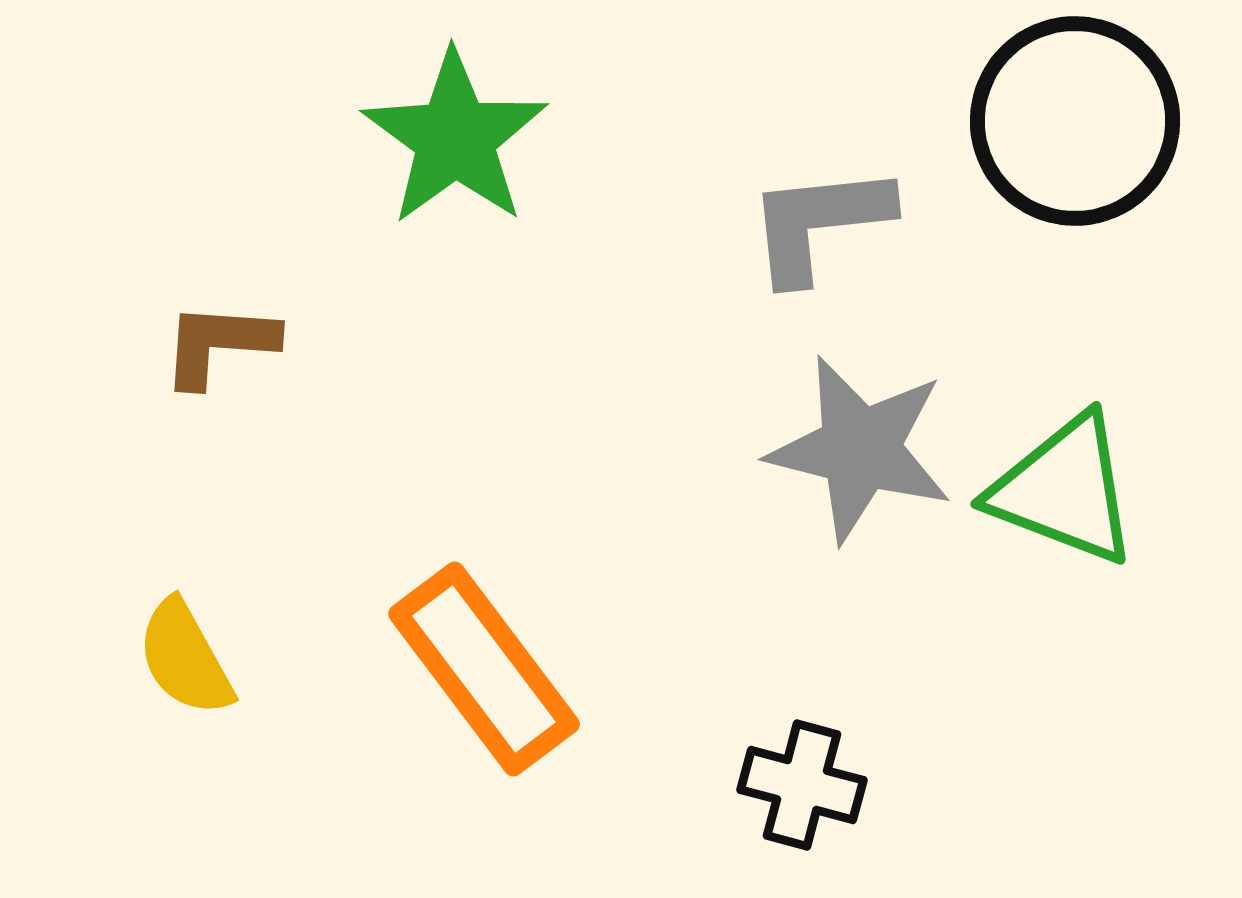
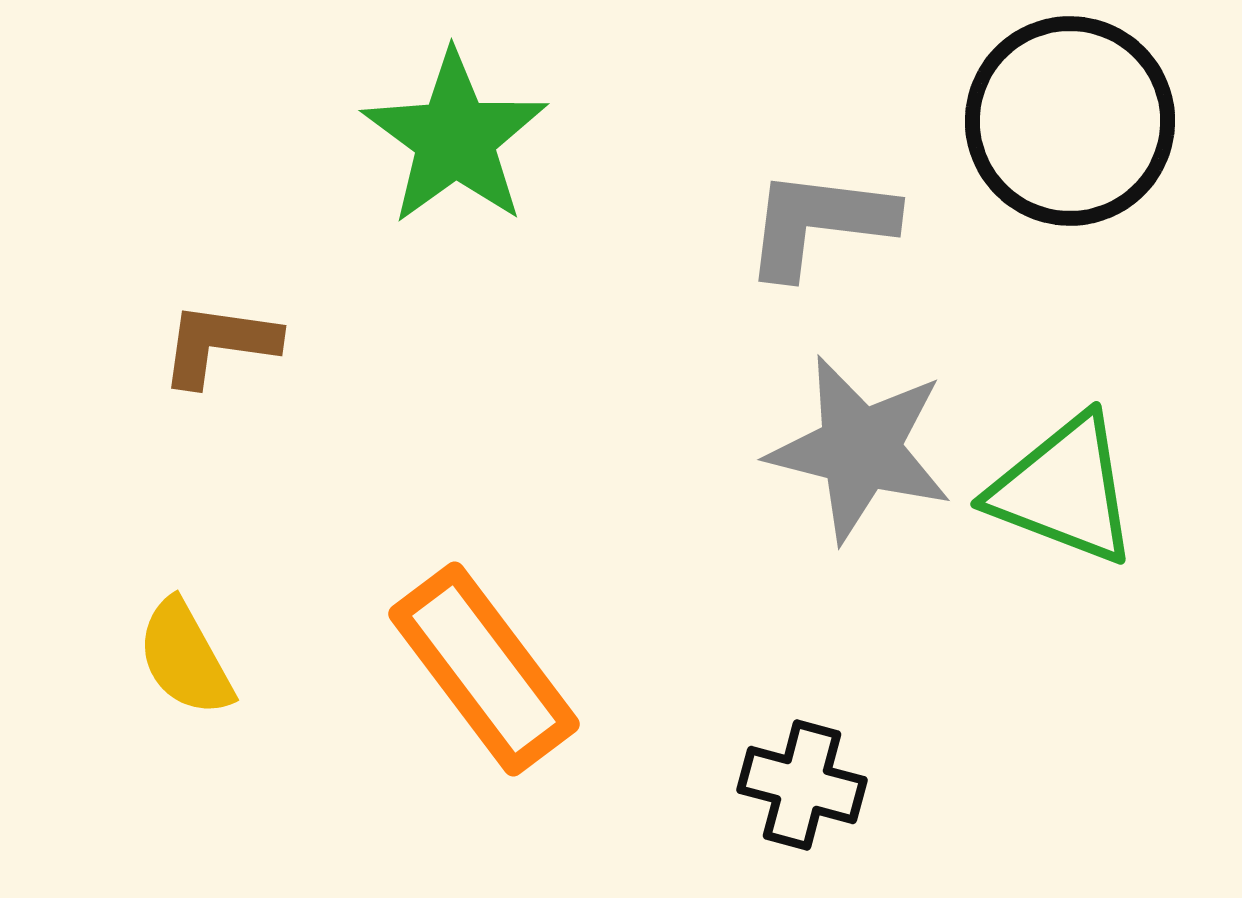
black circle: moved 5 px left
gray L-shape: rotated 13 degrees clockwise
brown L-shape: rotated 4 degrees clockwise
